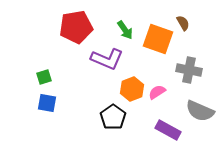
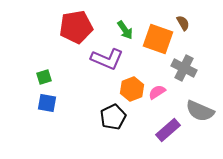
gray cross: moved 5 px left, 2 px up; rotated 15 degrees clockwise
black pentagon: rotated 10 degrees clockwise
purple rectangle: rotated 70 degrees counterclockwise
